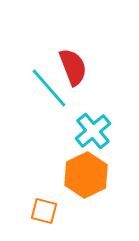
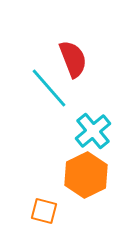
red semicircle: moved 8 px up
